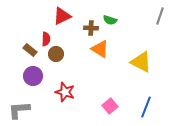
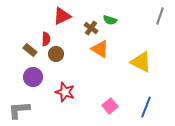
brown cross: rotated 32 degrees clockwise
purple circle: moved 1 px down
